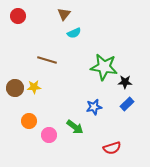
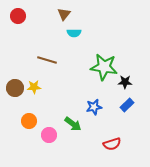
cyan semicircle: rotated 24 degrees clockwise
blue rectangle: moved 1 px down
green arrow: moved 2 px left, 3 px up
red semicircle: moved 4 px up
